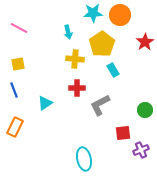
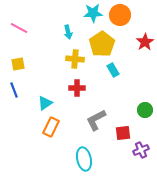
gray L-shape: moved 4 px left, 15 px down
orange rectangle: moved 36 px right
